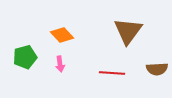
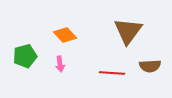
orange diamond: moved 3 px right
green pentagon: moved 1 px up
brown semicircle: moved 7 px left, 3 px up
